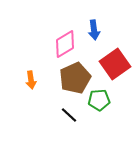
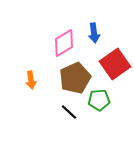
blue arrow: moved 3 px down
pink diamond: moved 1 px left, 1 px up
black line: moved 3 px up
